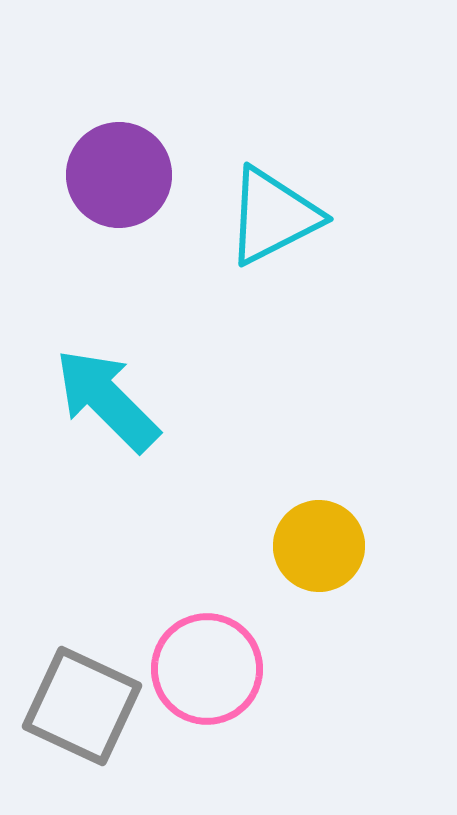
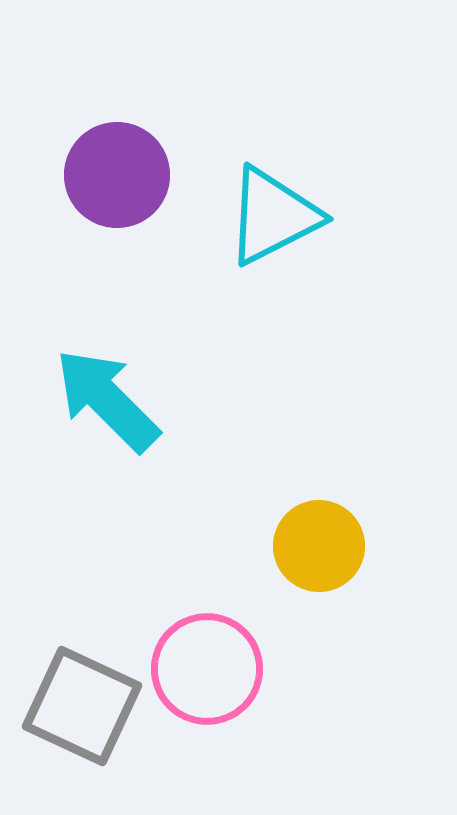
purple circle: moved 2 px left
